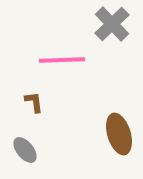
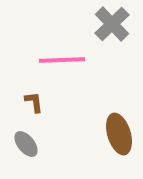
gray ellipse: moved 1 px right, 6 px up
